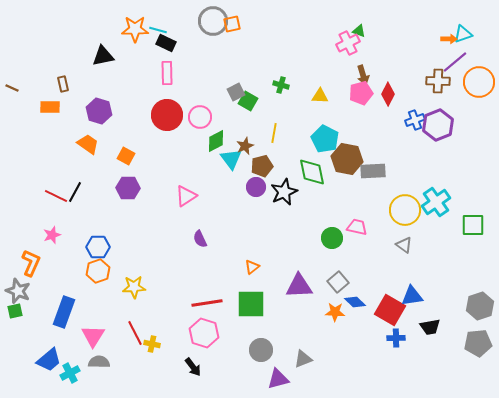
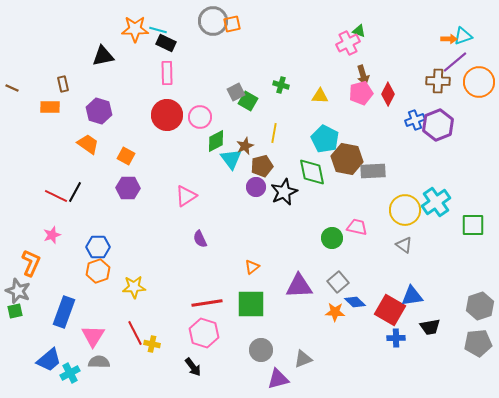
cyan triangle at (463, 34): moved 2 px down
